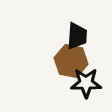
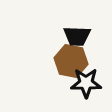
black trapezoid: rotated 88 degrees clockwise
